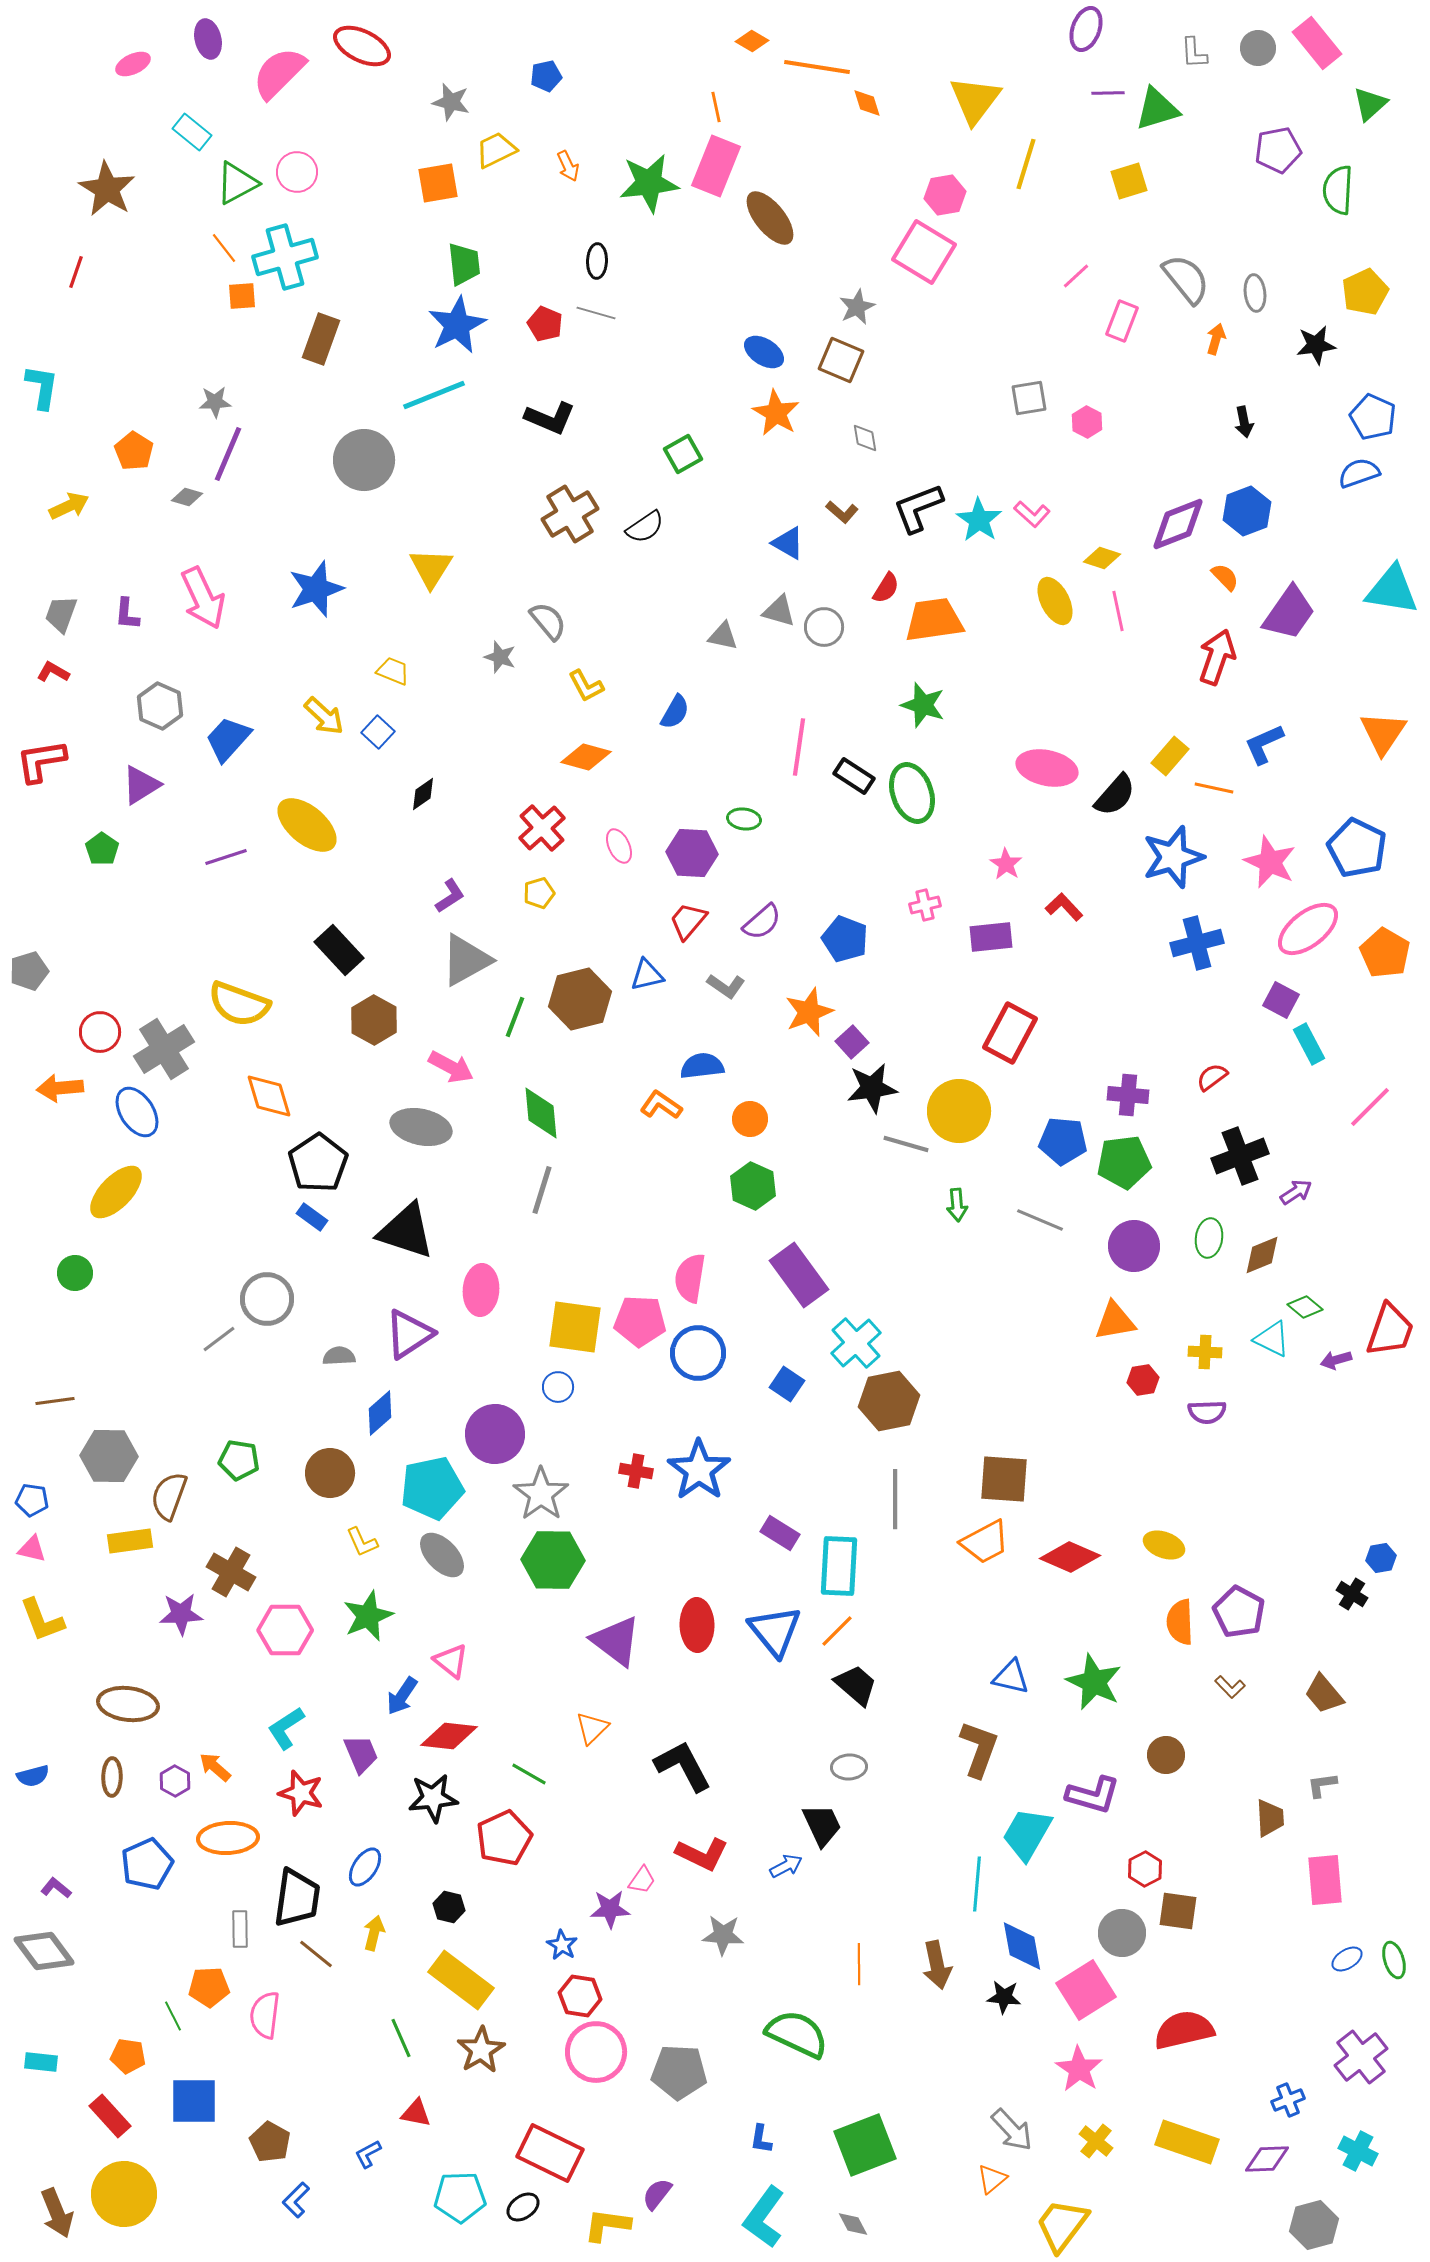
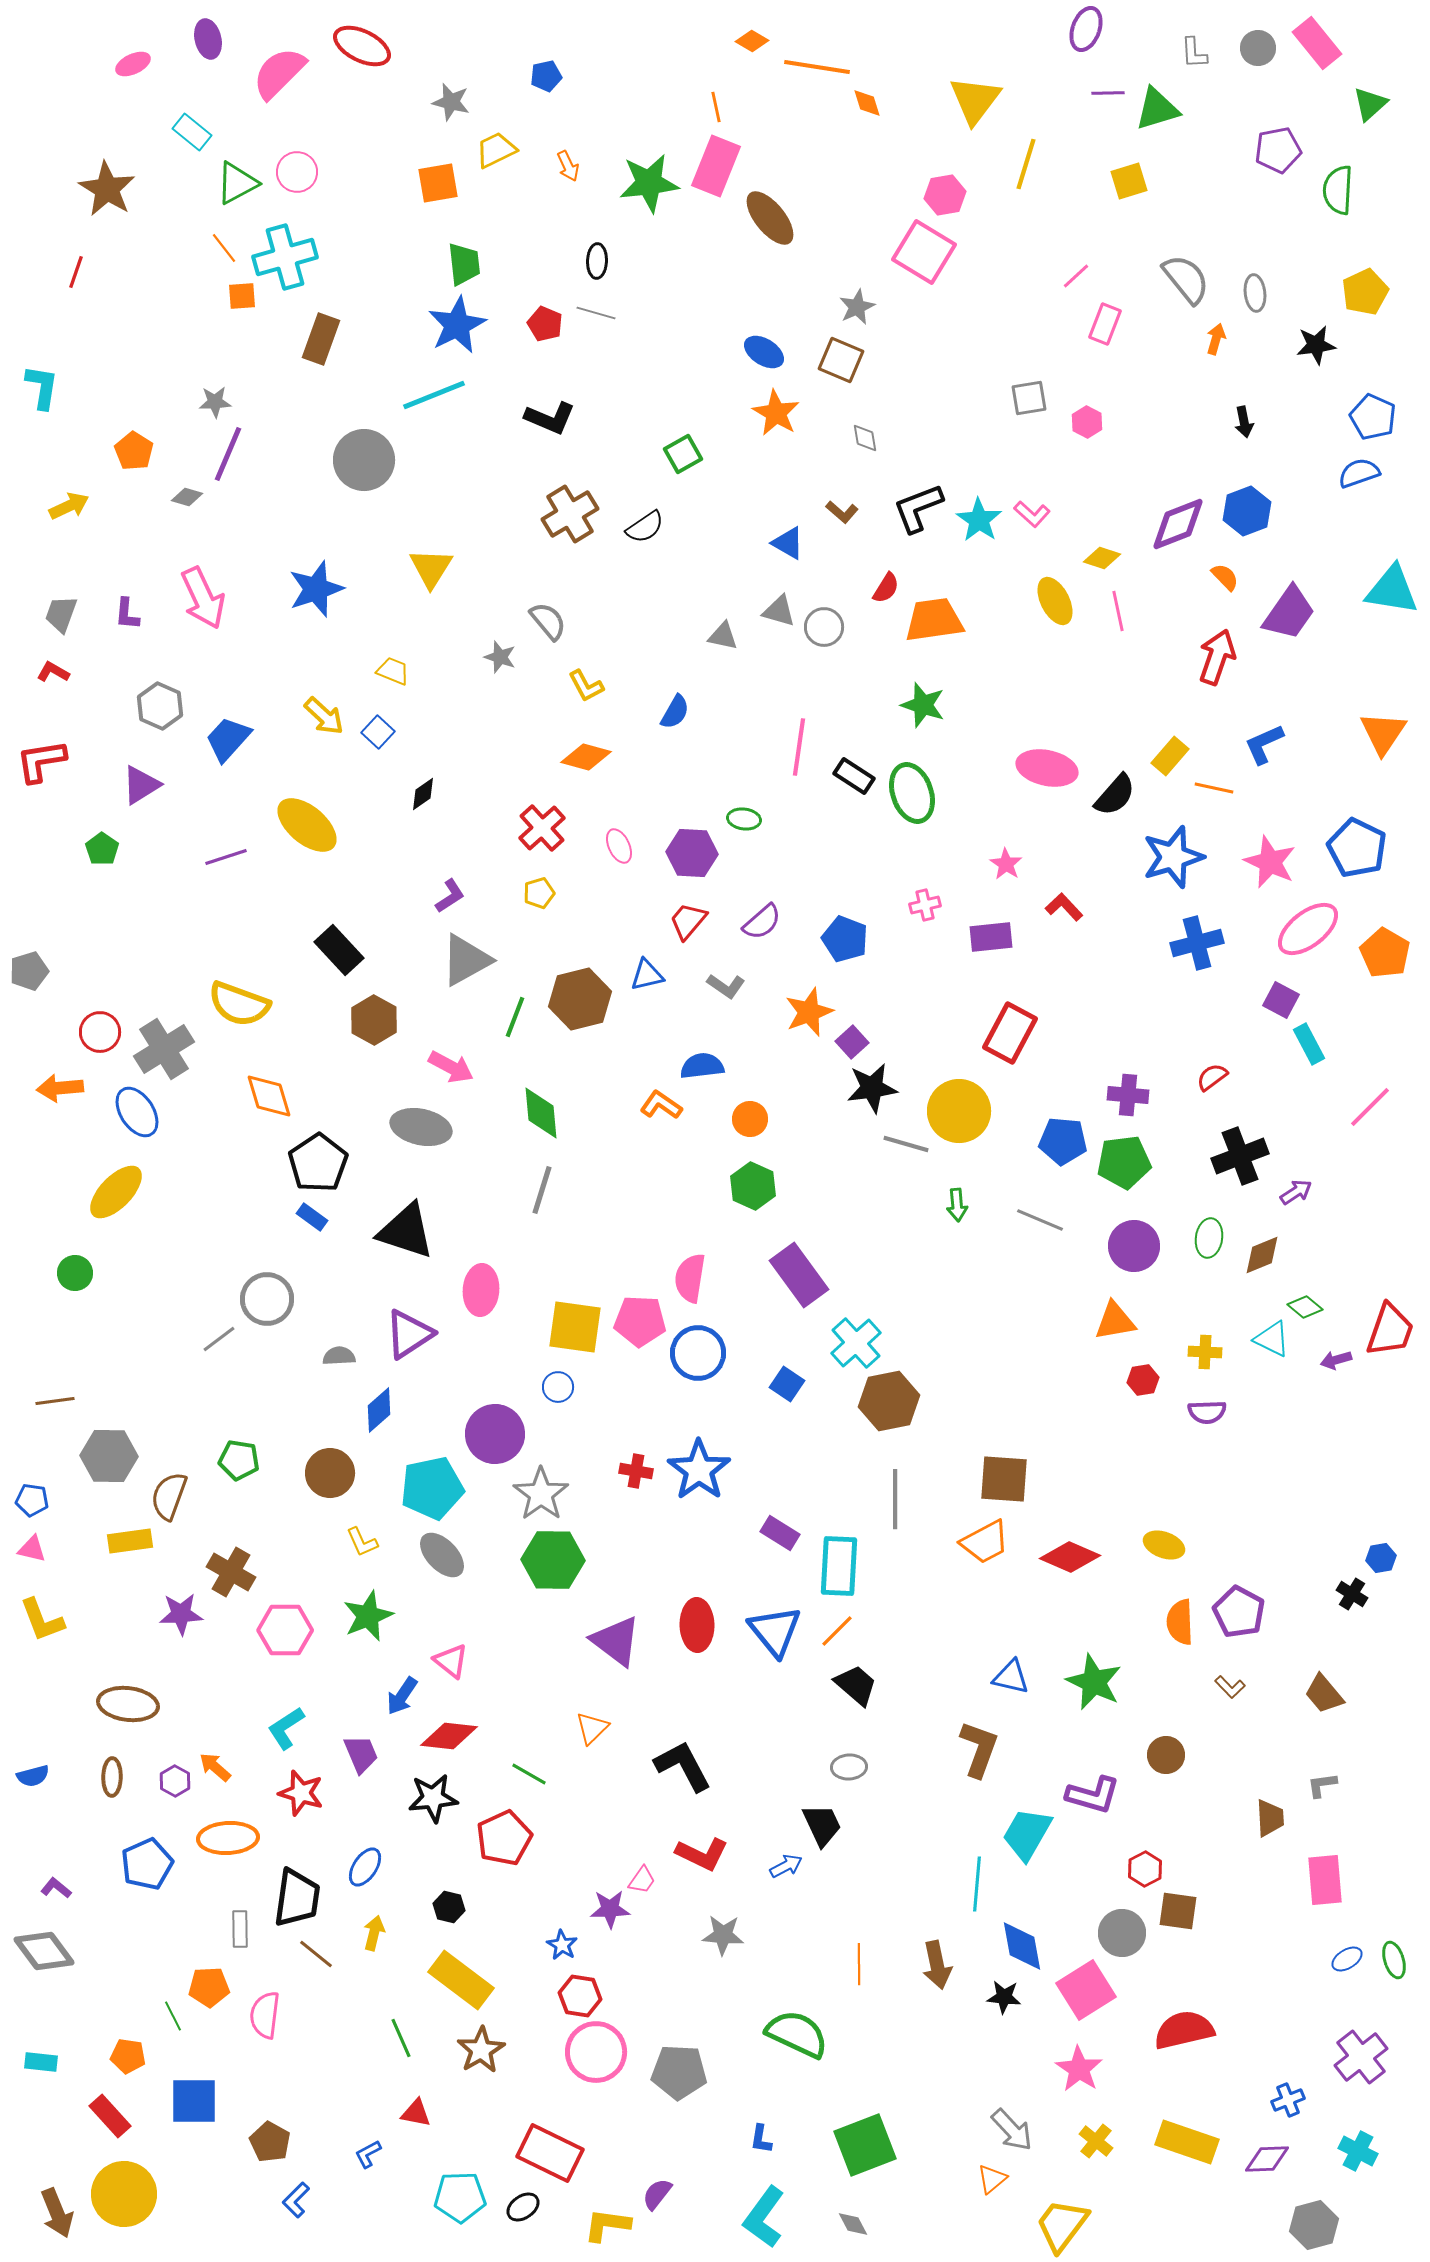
pink rectangle at (1122, 321): moved 17 px left, 3 px down
blue diamond at (380, 1413): moved 1 px left, 3 px up
